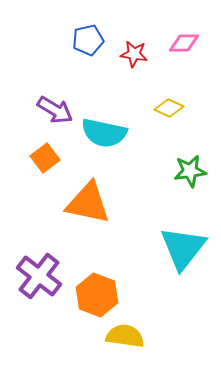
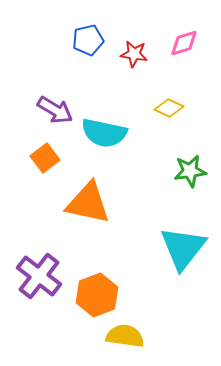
pink diamond: rotated 16 degrees counterclockwise
orange hexagon: rotated 18 degrees clockwise
